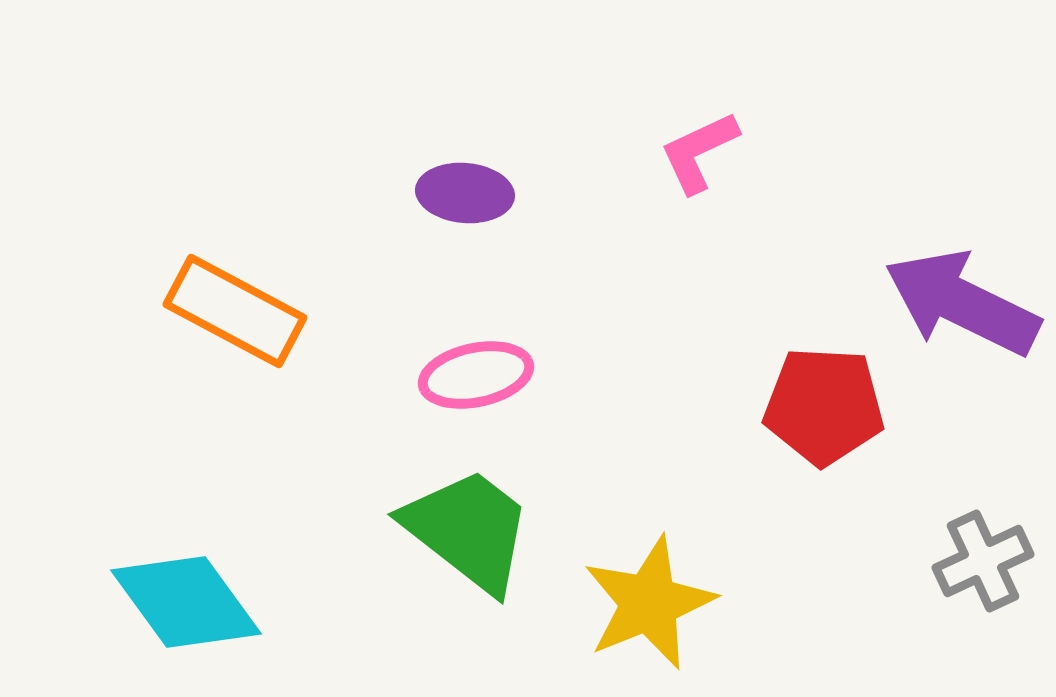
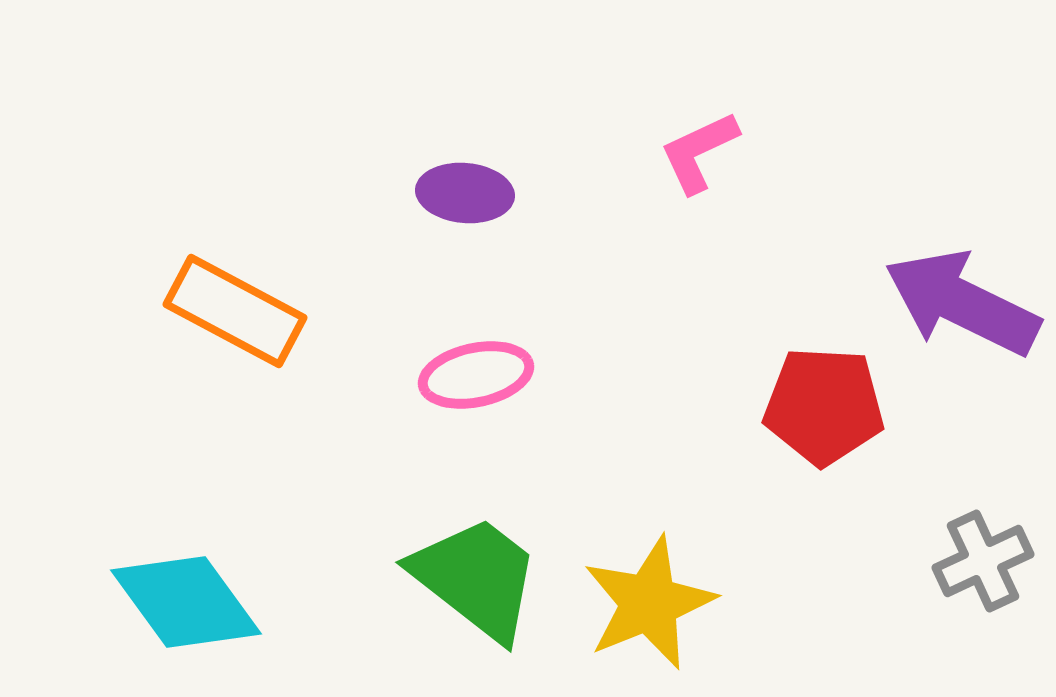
green trapezoid: moved 8 px right, 48 px down
